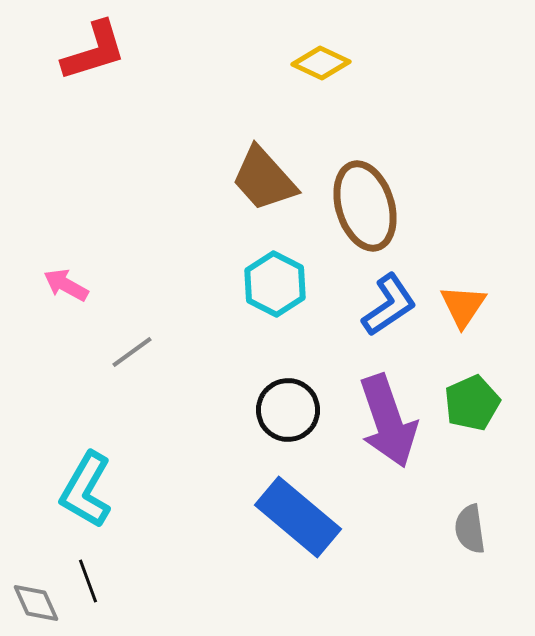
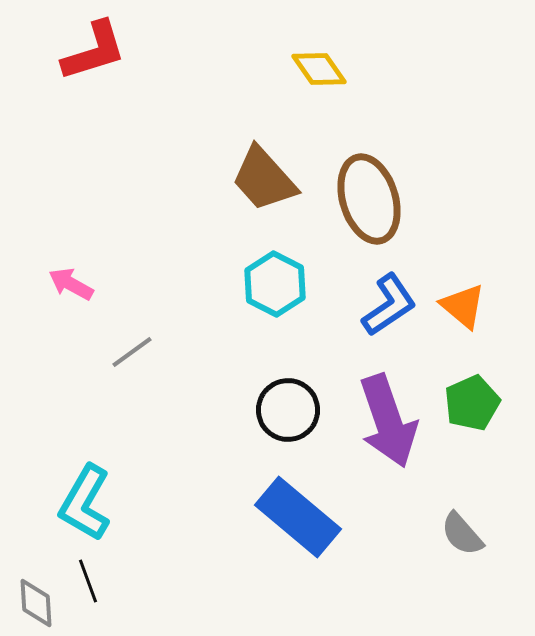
yellow diamond: moved 2 px left, 6 px down; rotated 30 degrees clockwise
brown ellipse: moved 4 px right, 7 px up
pink arrow: moved 5 px right, 1 px up
orange triangle: rotated 24 degrees counterclockwise
cyan L-shape: moved 1 px left, 13 px down
gray semicircle: moved 8 px left, 5 px down; rotated 33 degrees counterclockwise
gray diamond: rotated 21 degrees clockwise
